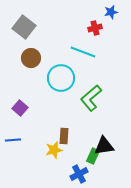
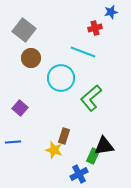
gray square: moved 3 px down
brown rectangle: rotated 14 degrees clockwise
blue line: moved 2 px down
yellow star: rotated 30 degrees clockwise
